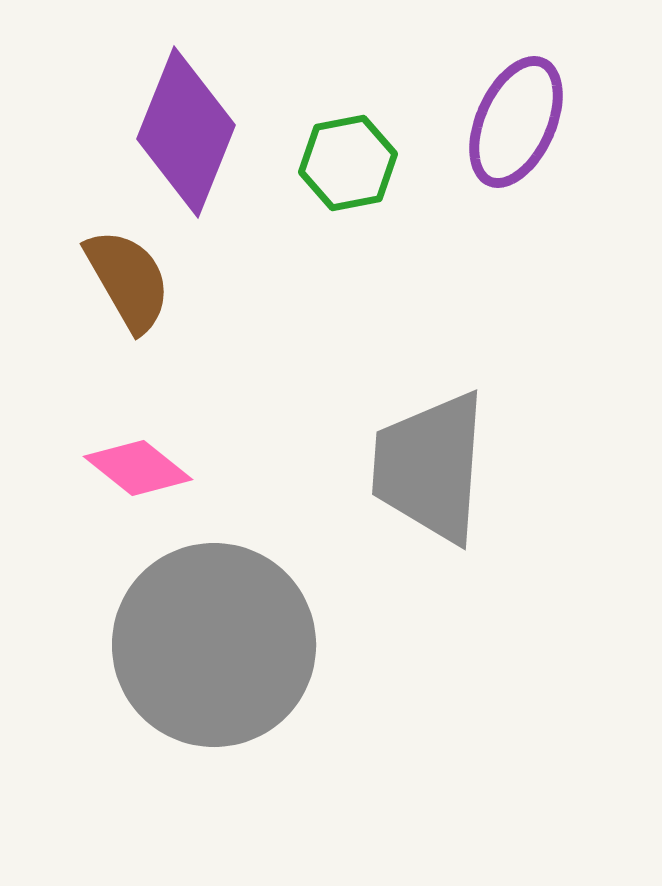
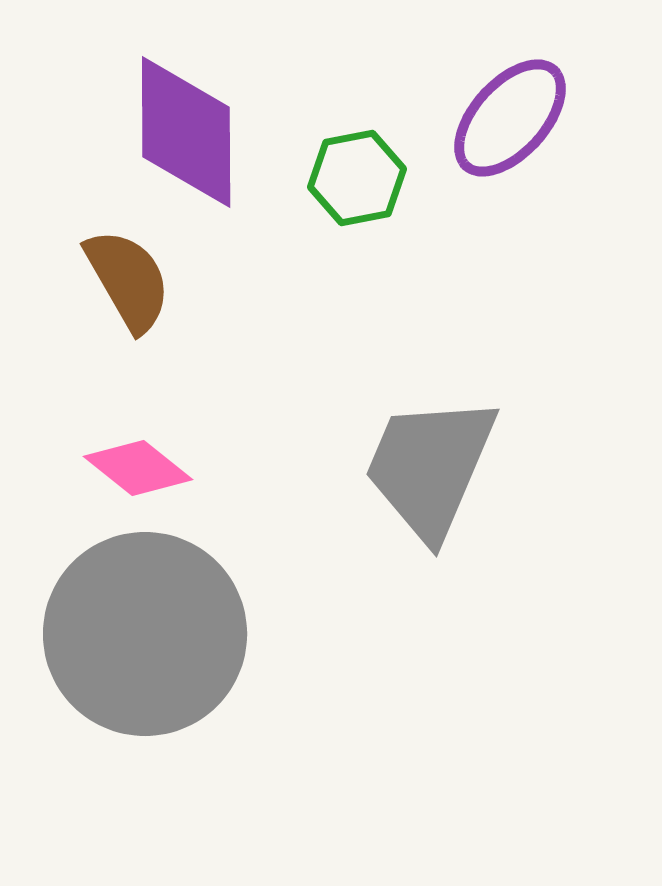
purple ellipse: moved 6 px left, 4 px up; rotated 18 degrees clockwise
purple diamond: rotated 22 degrees counterclockwise
green hexagon: moved 9 px right, 15 px down
gray trapezoid: rotated 19 degrees clockwise
gray circle: moved 69 px left, 11 px up
